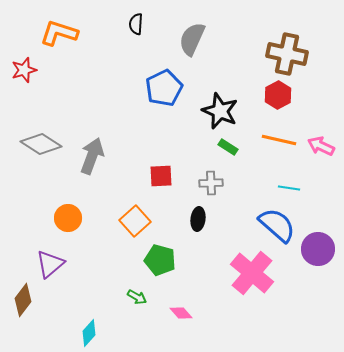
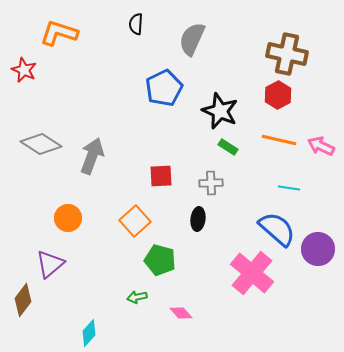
red star: rotated 30 degrees counterclockwise
blue semicircle: moved 4 px down
green arrow: rotated 138 degrees clockwise
